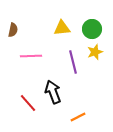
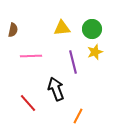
black arrow: moved 3 px right, 3 px up
orange line: moved 1 px up; rotated 35 degrees counterclockwise
